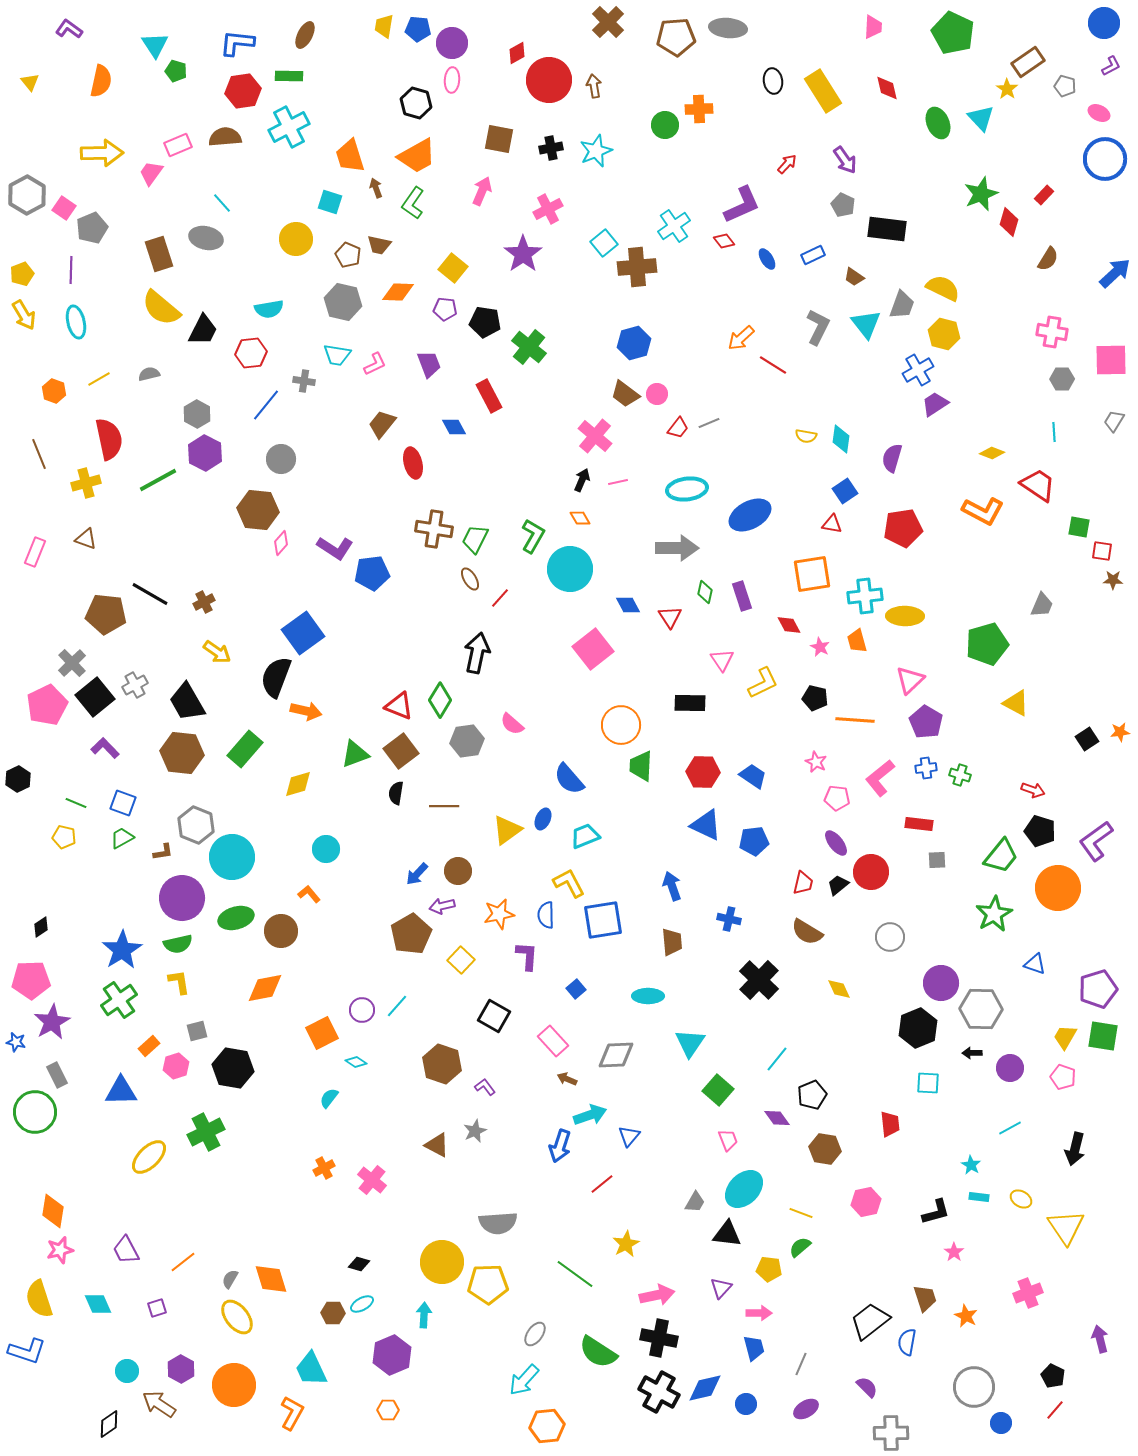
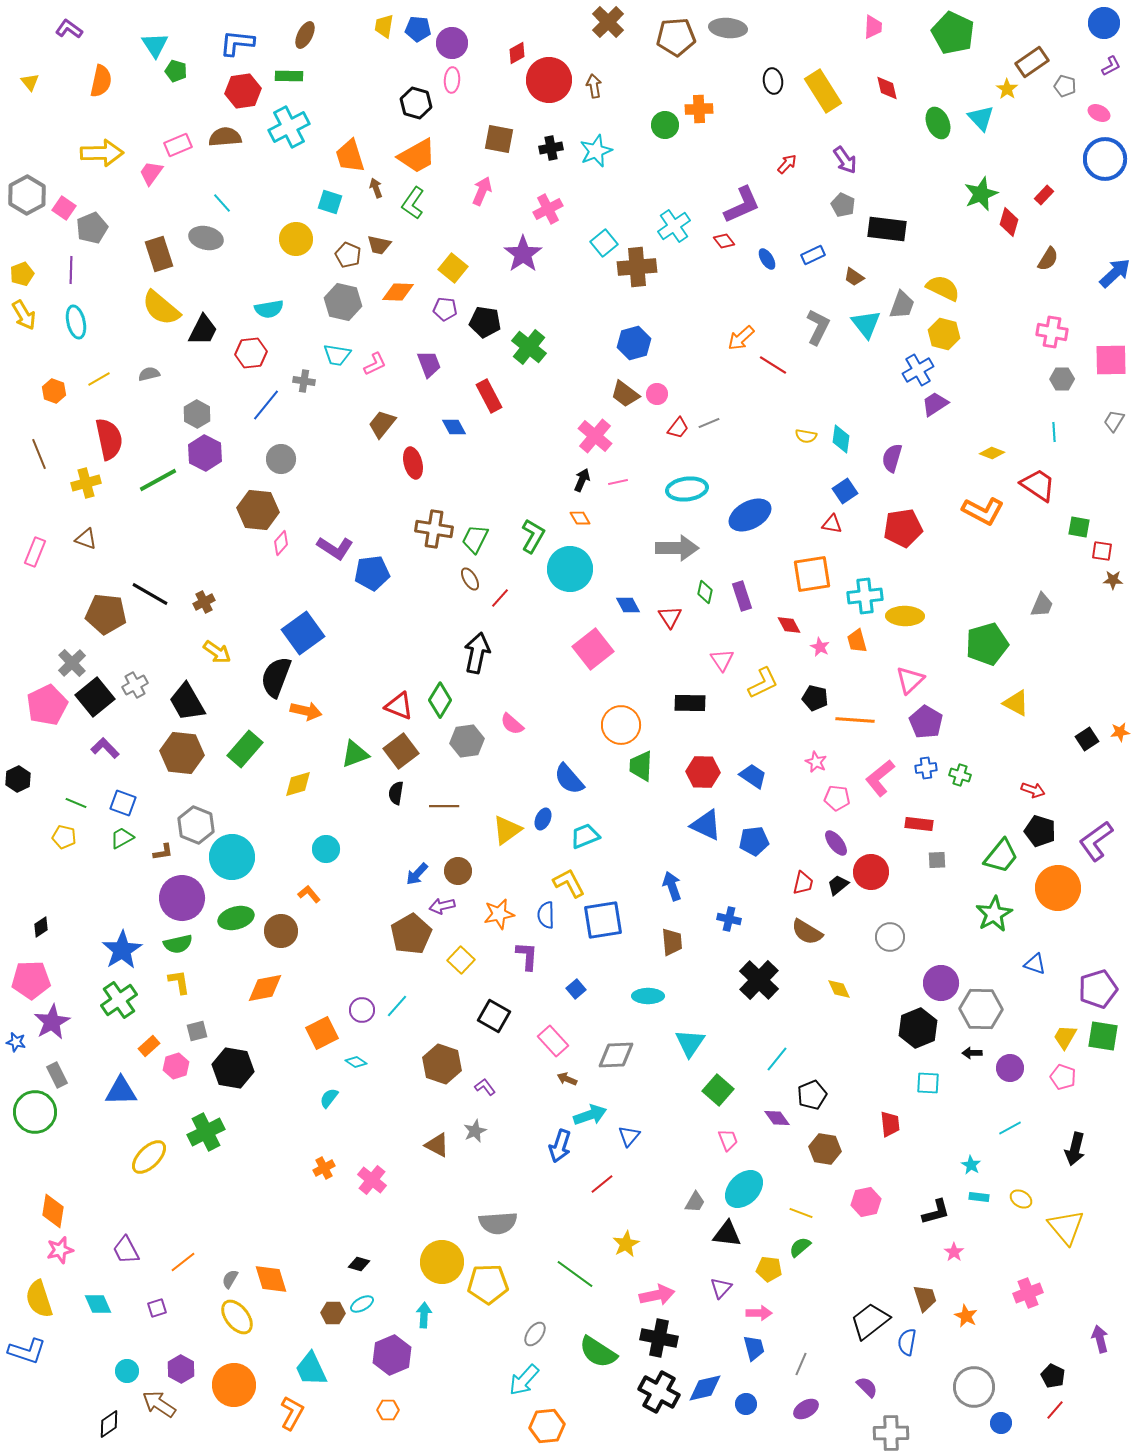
brown rectangle at (1028, 62): moved 4 px right
yellow triangle at (1066, 1227): rotated 6 degrees counterclockwise
